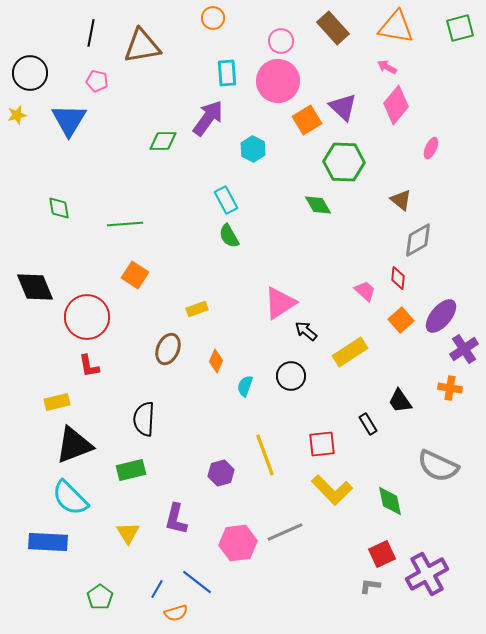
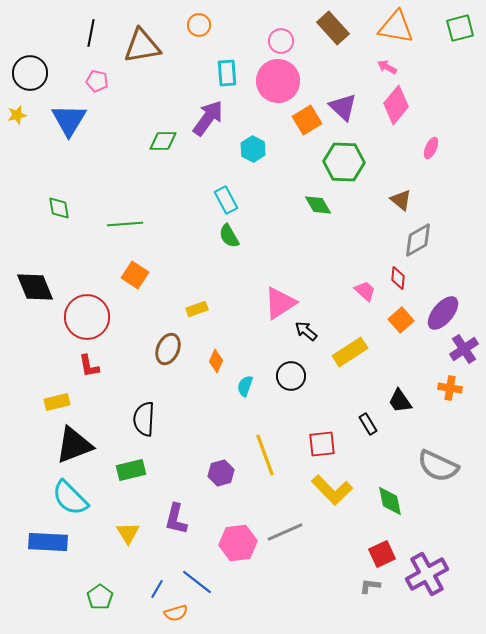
orange circle at (213, 18): moved 14 px left, 7 px down
purple ellipse at (441, 316): moved 2 px right, 3 px up
